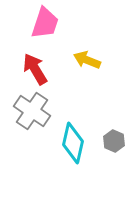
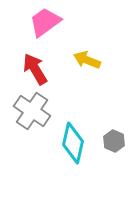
pink trapezoid: moved 1 px up; rotated 144 degrees counterclockwise
